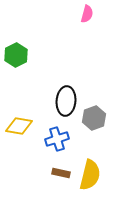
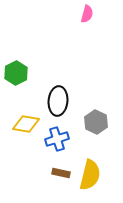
green hexagon: moved 18 px down
black ellipse: moved 8 px left
gray hexagon: moved 2 px right, 4 px down; rotated 15 degrees counterclockwise
yellow diamond: moved 7 px right, 2 px up
